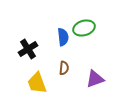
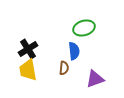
blue semicircle: moved 11 px right, 14 px down
yellow trapezoid: moved 9 px left, 13 px up; rotated 10 degrees clockwise
